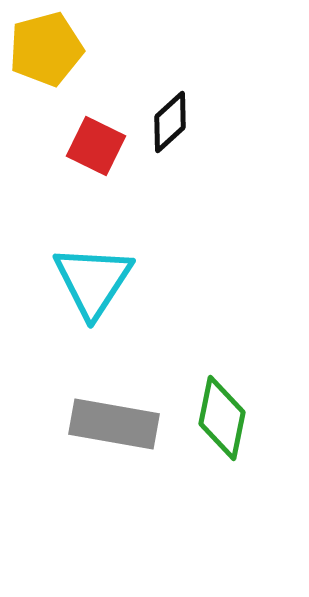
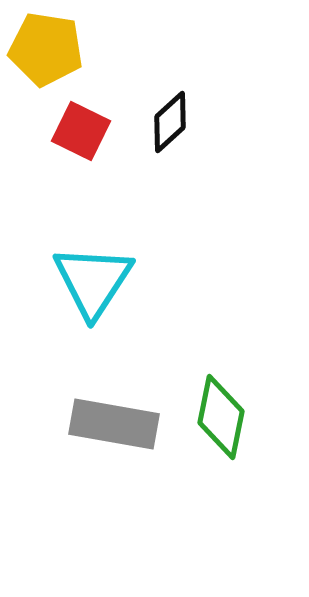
yellow pentagon: rotated 24 degrees clockwise
red square: moved 15 px left, 15 px up
green diamond: moved 1 px left, 1 px up
